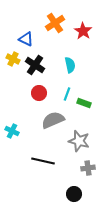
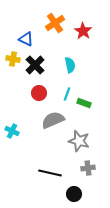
yellow cross: rotated 16 degrees counterclockwise
black cross: rotated 12 degrees clockwise
black line: moved 7 px right, 12 px down
